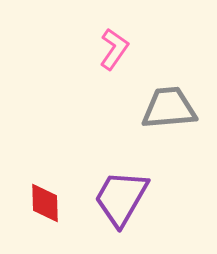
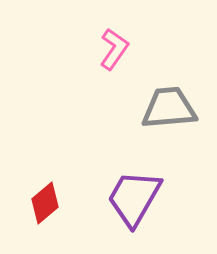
purple trapezoid: moved 13 px right
red diamond: rotated 51 degrees clockwise
